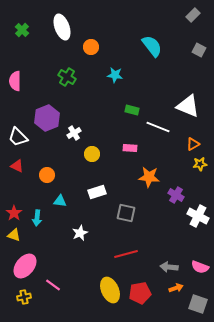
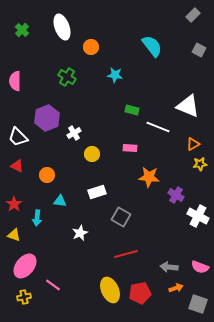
red star at (14, 213): moved 9 px up
gray square at (126, 213): moved 5 px left, 4 px down; rotated 18 degrees clockwise
